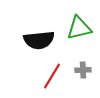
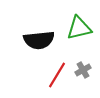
gray cross: rotated 28 degrees counterclockwise
red line: moved 5 px right, 1 px up
